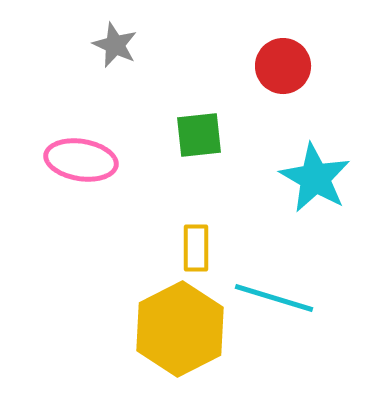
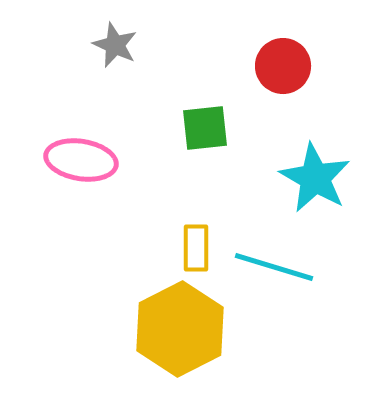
green square: moved 6 px right, 7 px up
cyan line: moved 31 px up
